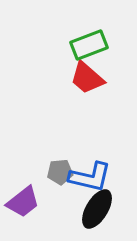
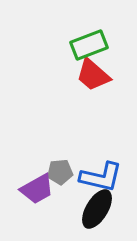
red trapezoid: moved 6 px right, 3 px up
blue L-shape: moved 11 px right
purple trapezoid: moved 14 px right, 13 px up; rotated 9 degrees clockwise
